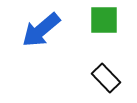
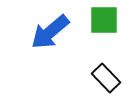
blue arrow: moved 9 px right, 2 px down
